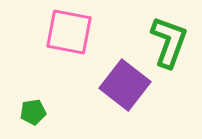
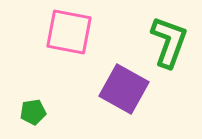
purple square: moved 1 px left, 4 px down; rotated 9 degrees counterclockwise
